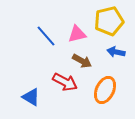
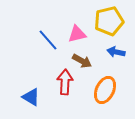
blue line: moved 2 px right, 4 px down
red arrow: rotated 115 degrees counterclockwise
